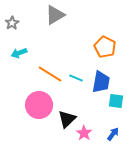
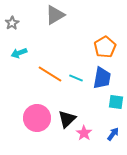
orange pentagon: rotated 15 degrees clockwise
blue trapezoid: moved 1 px right, 4 px up
cyan square: moved 1 px down
pink circle: moved 2 px left, 13 px down
